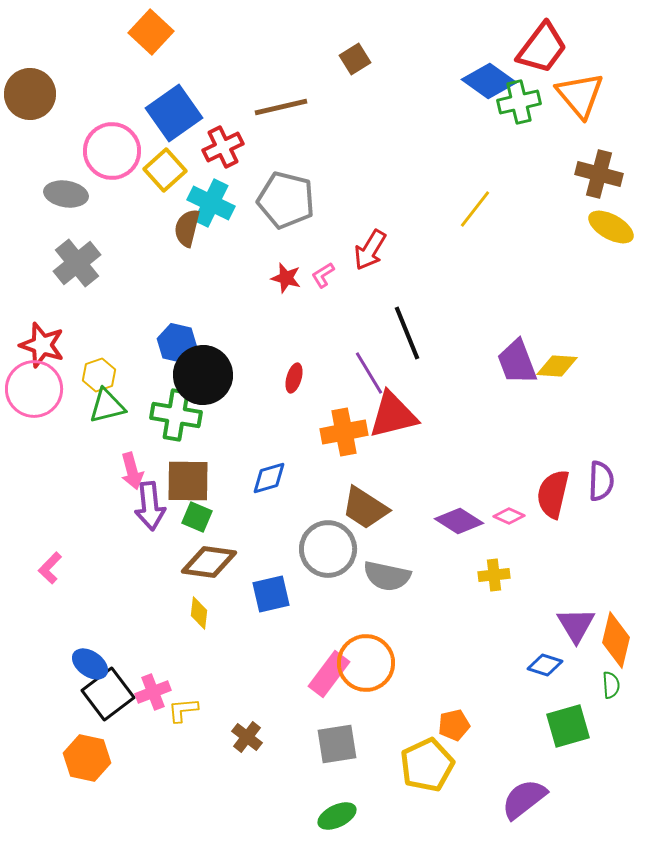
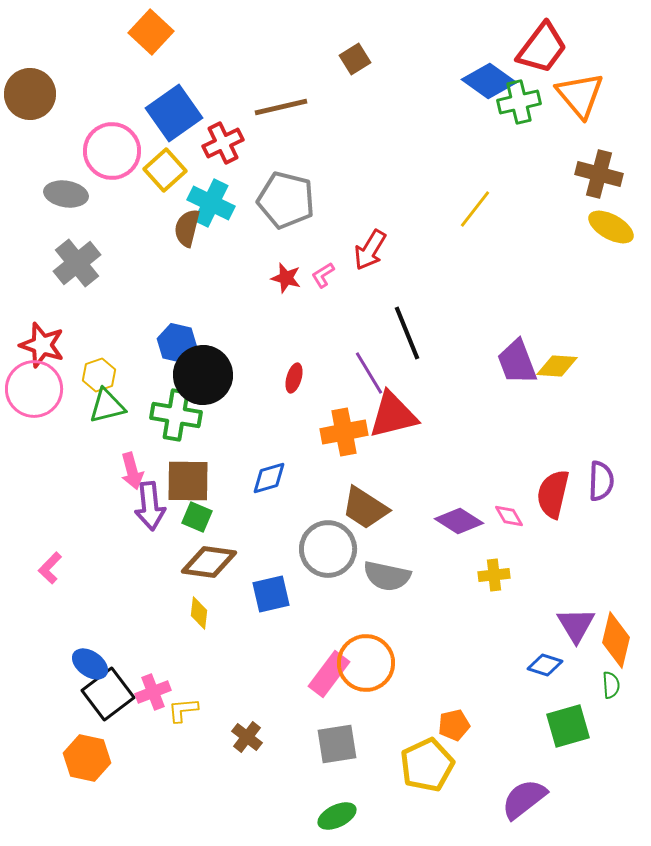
red cross at (223, 147): moved 4 px up
pink diamond at (509, 516): rotated 36 degrees clockwise
